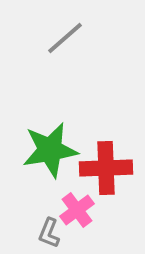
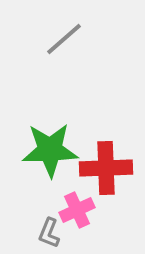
gray line: moved 1 px left, 1 px down
green star: rotated 8 degrees clockwise
pink cross: rotated 12 degrees clockwise
